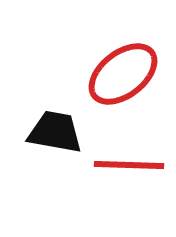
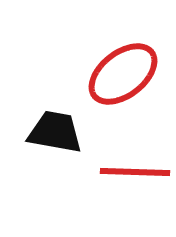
red line: moved 6 px right, 7 px down
